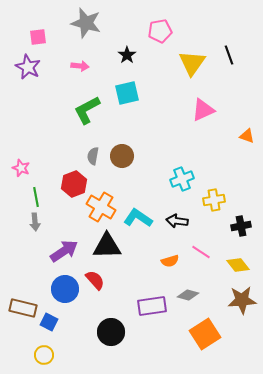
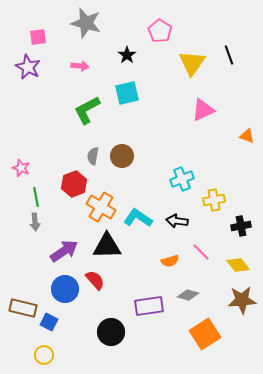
pink pentagon: rotated 30 degrees counterclockwise
pink line: rotated 12 degrees clockwise
purple rectangle: moved 3 px left
